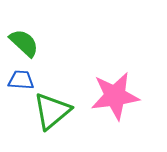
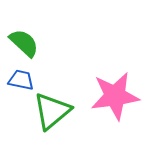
blue trapezoid: rotated 8 degrees clockwise
